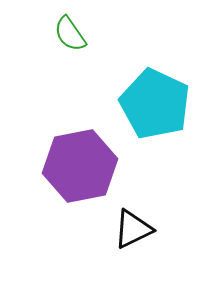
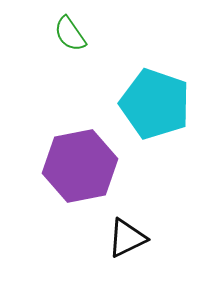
cyan pentagon: rotated 6 degrees counterclockwise
black triangle: moved 6 px left, 9 px down
